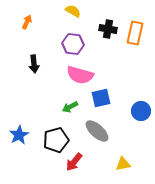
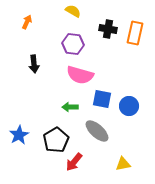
blue square: moved 1 px right, 1 px down; rotated 24 degrees clockwise
green arrow: rotated 28 degrees clockwise
blue circle: moved 12 px left, 5 px up
black pentagon: rotated 15 degrees counterclockwise
